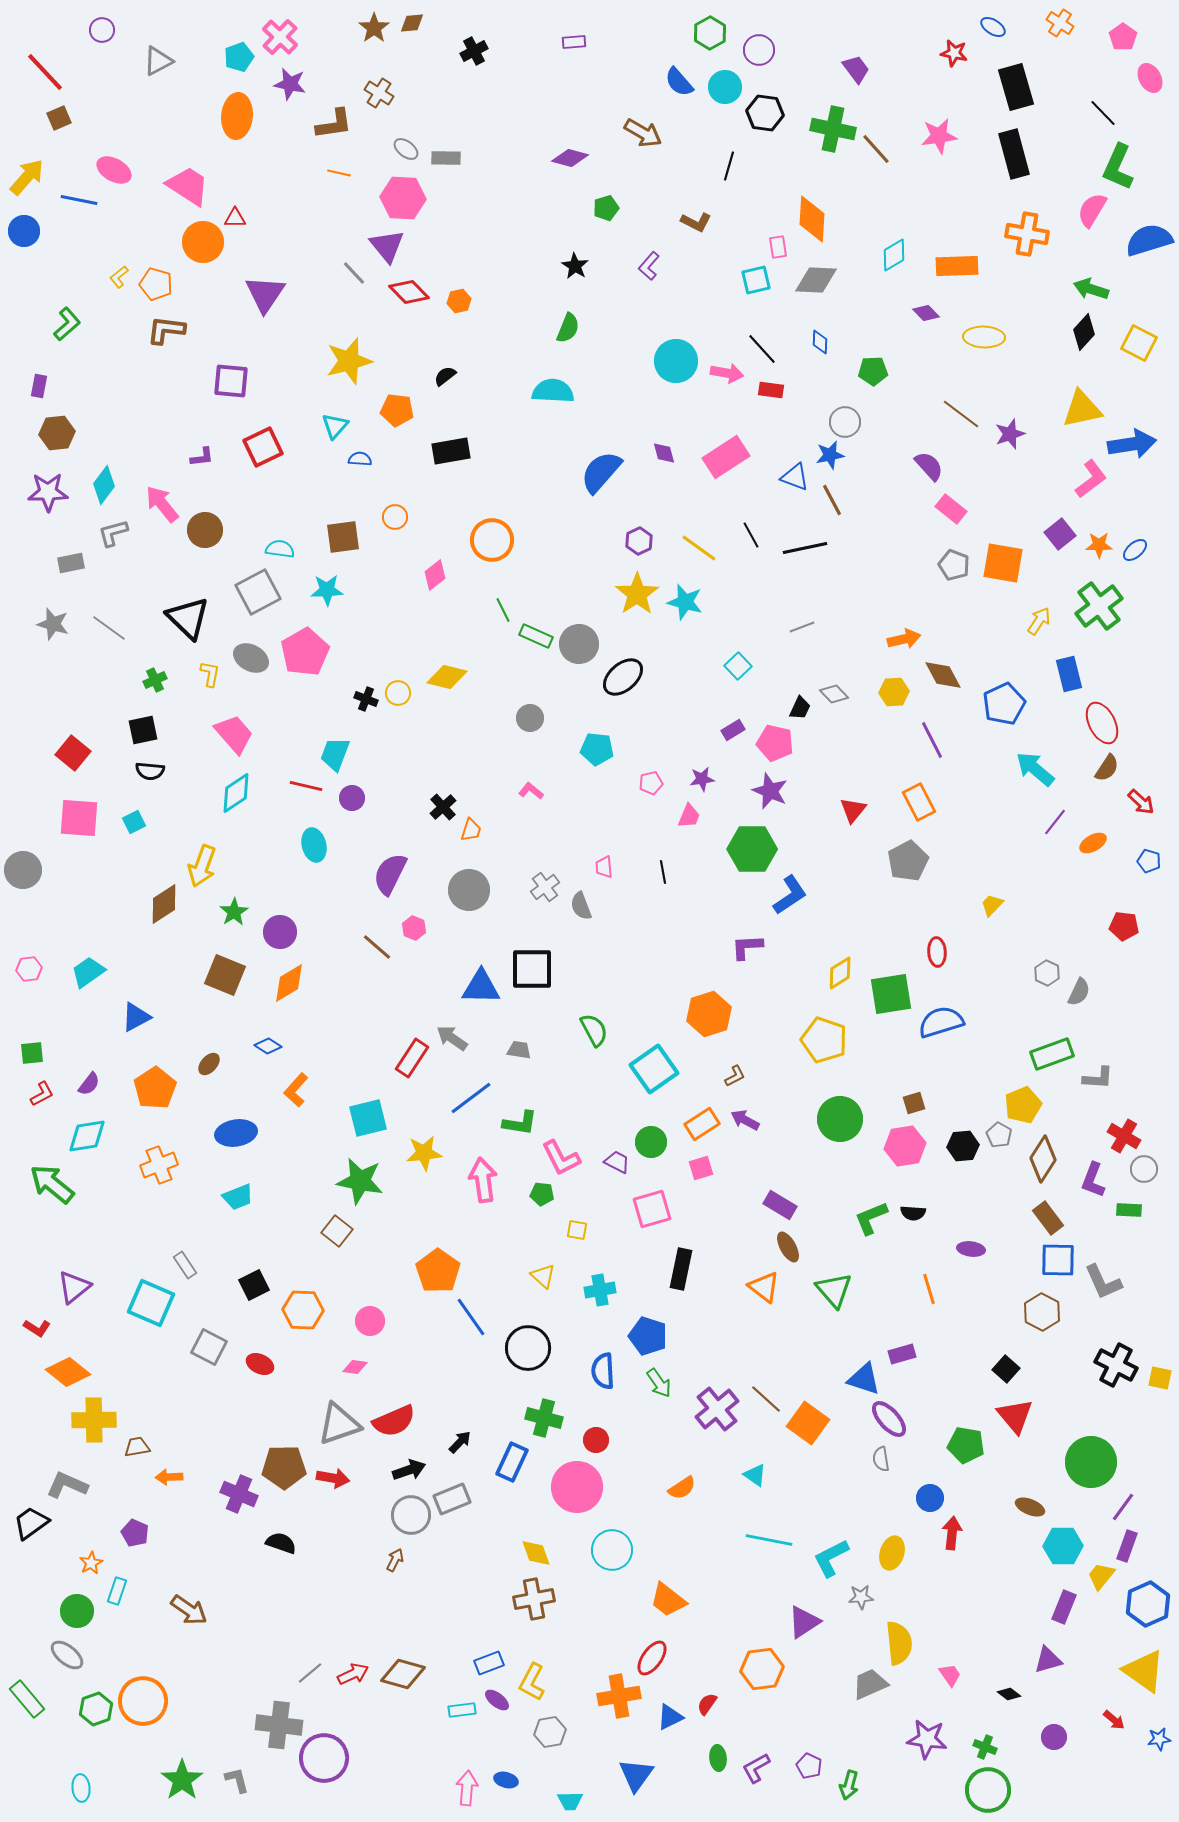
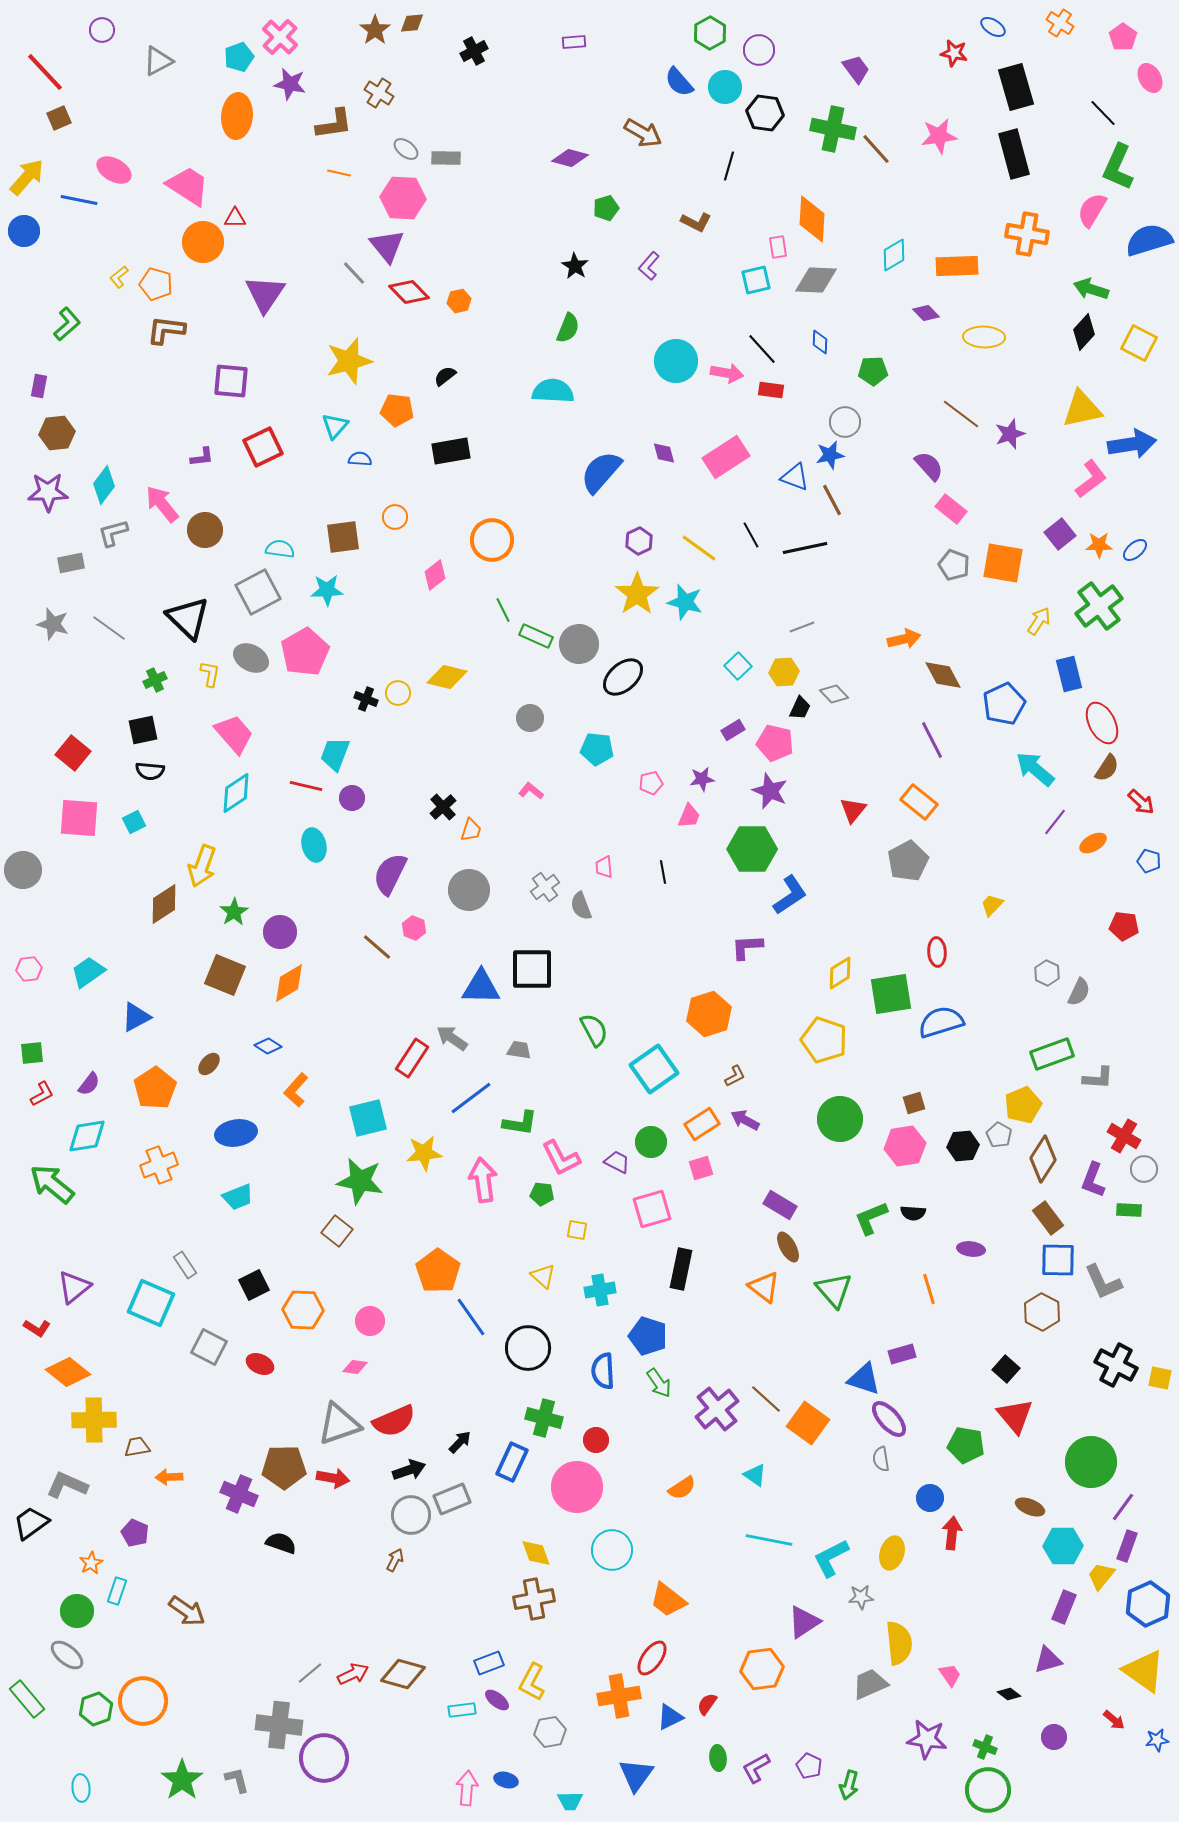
brown star at (374, 28): moved 1 px right, 2 px down
yellow hexagon at (894, 692): moved 110 px left, 20 px up
orange rectangle at (919, 802): rotated 24 degrees counterclockwise
brown arrow at (189, 1610): moved 2 px left, 1 px down
blue star at (1159, 1739): moved 2 px left, 1 px down
